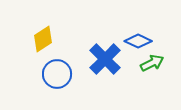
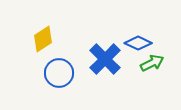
blue diamond: moved 2 px down
blue circle: moved 2 px right, 1 px up
